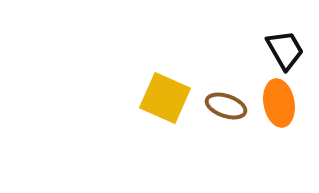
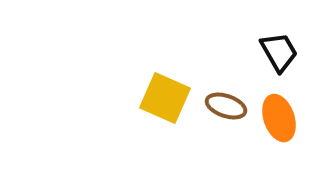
black trapezoid: moved 6 px left, 2 px down
orange ellipse: moved 15 px down; rotated 9 degrees counterclockwise
